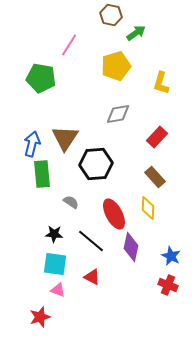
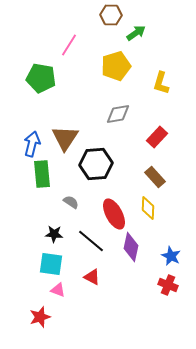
brown hexagon: rotated 10 degrees counterclockwise
cyan square: moved 4 px left
